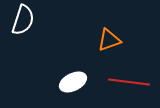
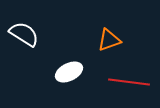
white semicircle: moved 1 px right, 14 px down; rotated 76 degrees counterclockwise
white ellipse: moved 4 px left, 10 px up
